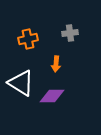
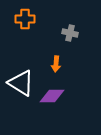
gray cross: rotated 21 degrees clockwise
orange cross: moved 3 px left, 20 px up; rotated 12 degrees clockwise
